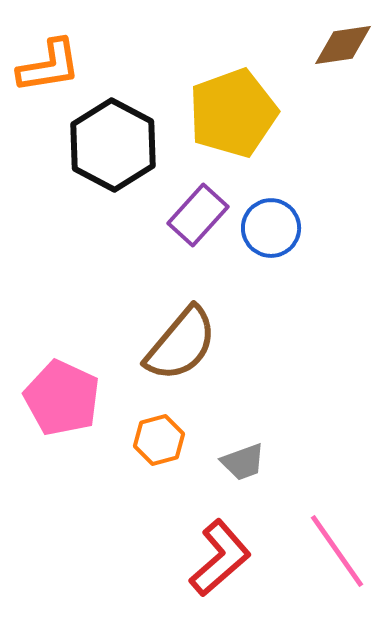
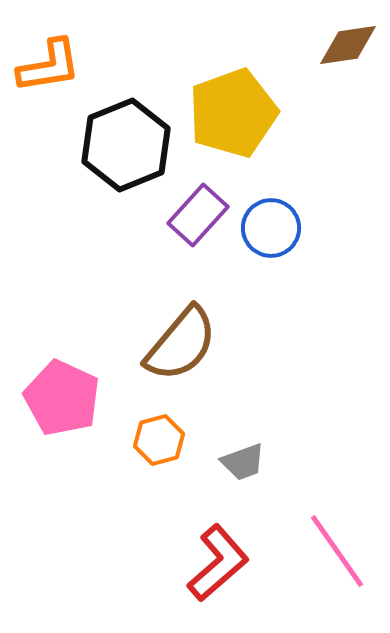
brown diamond: moved 5 px right
black hexagon: moved 13 px right; rotated 10 degrees clockwise
red L-shape: moved 2 px left, 5 px down
